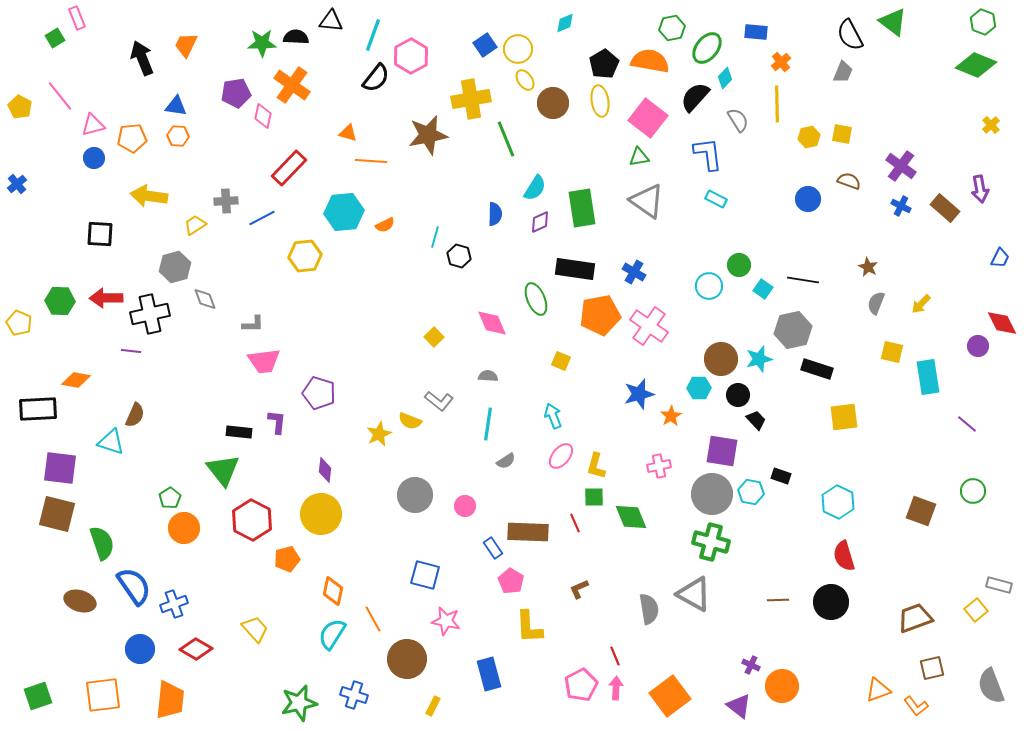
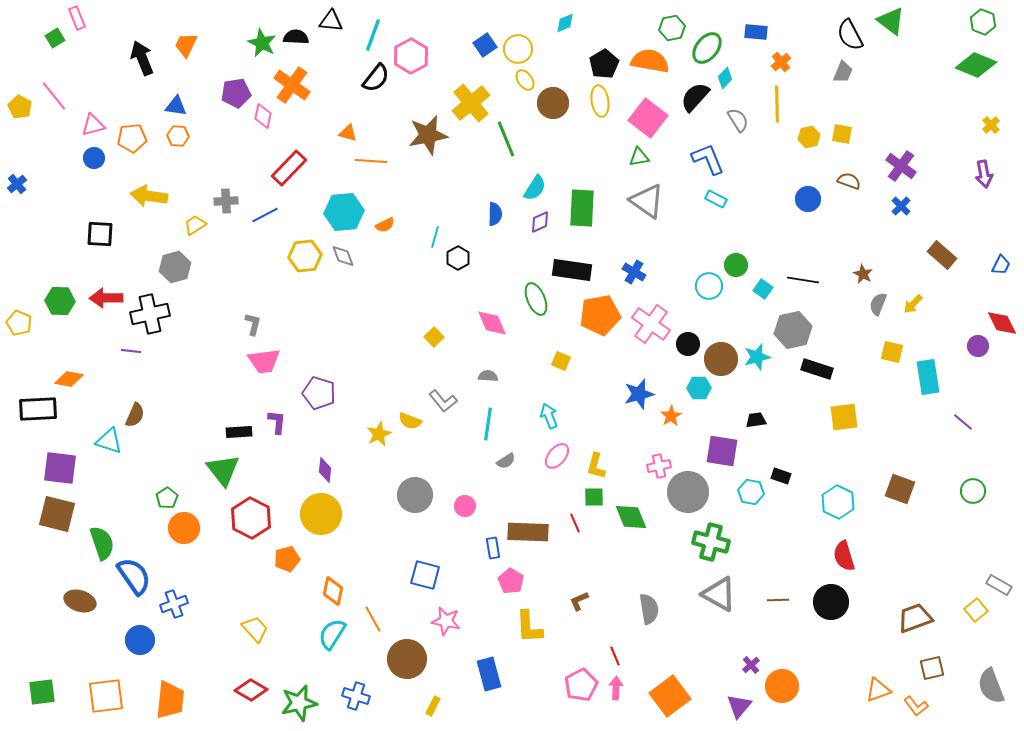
green triangle at (893, 22): moved 2 px left, 1 px up
green star at (262, 43): rotated 28 degrees clockwise
pink line at (60, 96): moved 6 px left
yellow cross at (471, 99): moved 4 px down; rotated 30 degrees counterclockwise
blue L-shape at (708, 154): moved 5 px down; rotated 15 degrees counterclockwise
purple arrow at (980, 189): moved 4 px right, 15 px up
blue cross at (901, 206): rotated 18 degrees clockwise
green rectangle at (582, 208): rotated 12 degrees clockwise
brown rectangle at (945, 208): moved 3 px left, 47 px down
blue line at (262, 218): moved 3 px right, 3 px up
black hexagon at (459, 256): moved 1 px left, 2 px down; rotated 15 degrees clockwise
blue trapezoid at (1000, 258): moved 1 px right, 7 px down
green circle at (739, 265): moved 3 px left
brown star at (868, 267): moved 5 px left, 7 px down
black rectangle at (575, 269): moved 3 px left, 1 px down
gray diamond at (205, 299): moved 138 px right, 43 px up
gray semicircle at (876, 303): moved 2 px right, 1 px down
yellow arrow at (921, 304): moved 8 px left
gray L-shape at (253, 324): rotated 75 degrees counterclockwise
pink cross at (649, 326): moved 2 px right, 2 px up
cyan star at (759, 359): moved 2 px left, 2 px up
orange diamond at (76, 380): moved 7 px left, 1 px up
black circle at (738, 395): moved 50 px left, 51 px up
gray L-shape at (439, 401): moved 4 px right; rotated 12 degrees clockwise
cyan arrow at (553, 416): moved 4 px left
black trapezoid at (756, 420): rotated 55 degrees counterclockwise
purple line at (967, 424): moved 4 px left, 2 px up
black rectangle at (239, 432): rotated 10 degrees counterclockwise
cyan triangle at (111, 442): moved 2 px left, 1 px up
pink ellipse at (561, 456): moved 4 px left
gray circle at (712, 494): moved 24 px left, 2 px up
green pentagon at (170, 498): moved 3 px left
brown square at (921, 511): moved 21 px left, 22 px up
red hexagon at (252, 520): moved 1 px left, 2 px up
blue rectangle at (493, 548): rotated 25 degrees clockwise
gray rectangle at (999, 585): rotated 15 degrees clockwise
blue semicircle at (134, 586): moved 10 px up
brown L-shape at (579, 589): moved 12 px down
gray triangle at (694, 594): moved 25 px right
blue circle at (140, 649): moved 9 px up
red diamond at (196, 649): moved 55 px right, 41 px down
purple cross at (751, 665): rotated 24 degrees clockwise
orange square at (103, 695): moved 3 px right, 1 px down
blue cross at (354, 695): moved 2 px right, 1 px down
green square at (38, 696): moved 4 px right, 4 px up; rotated 12 degrees clockwise
purple triangle at (739, 706): rotated 32 degrees clockwise
